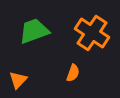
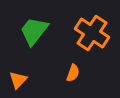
green trapezoid: rotated 32 degrees counterclockwise
